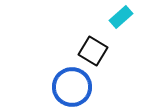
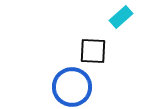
black square: rotated 28 degrees counterclockwise
